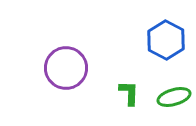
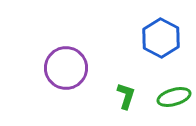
blue hexagon: moved 5 px left, 2 px up
green L-shape: moved 3 px left, 3 px down; rotated 16 degrees clockwise
